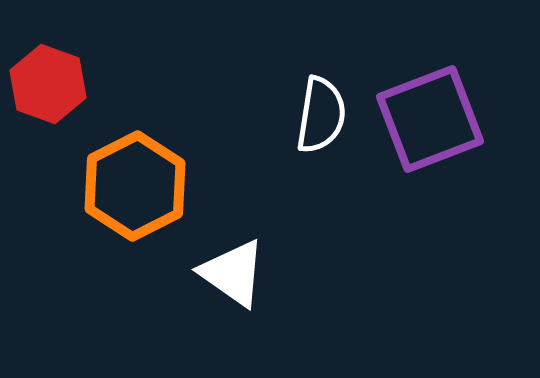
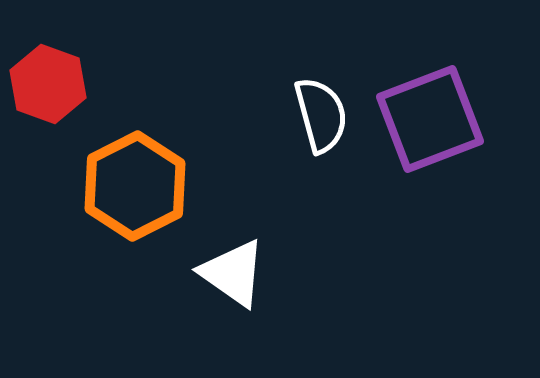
white semicircle: rotated 24 degrees counterclockwise
